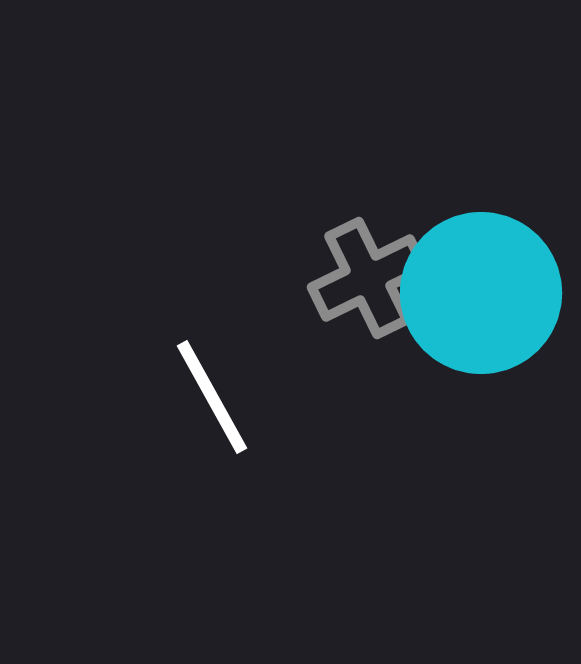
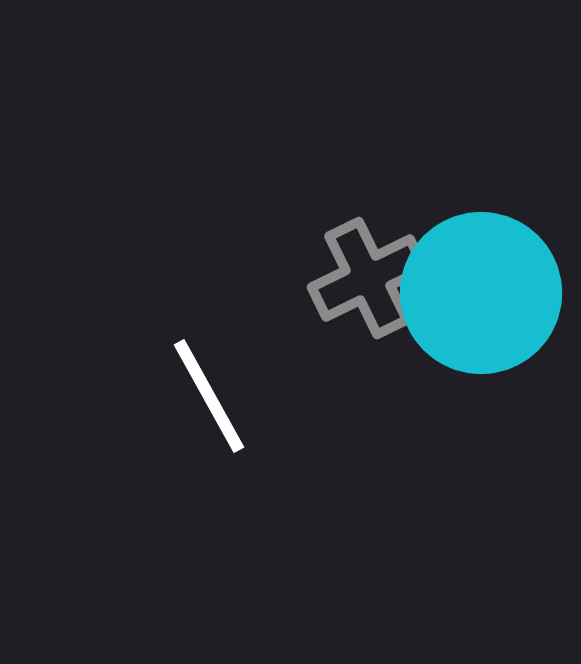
white line: moved 3 px left, 1 px up
